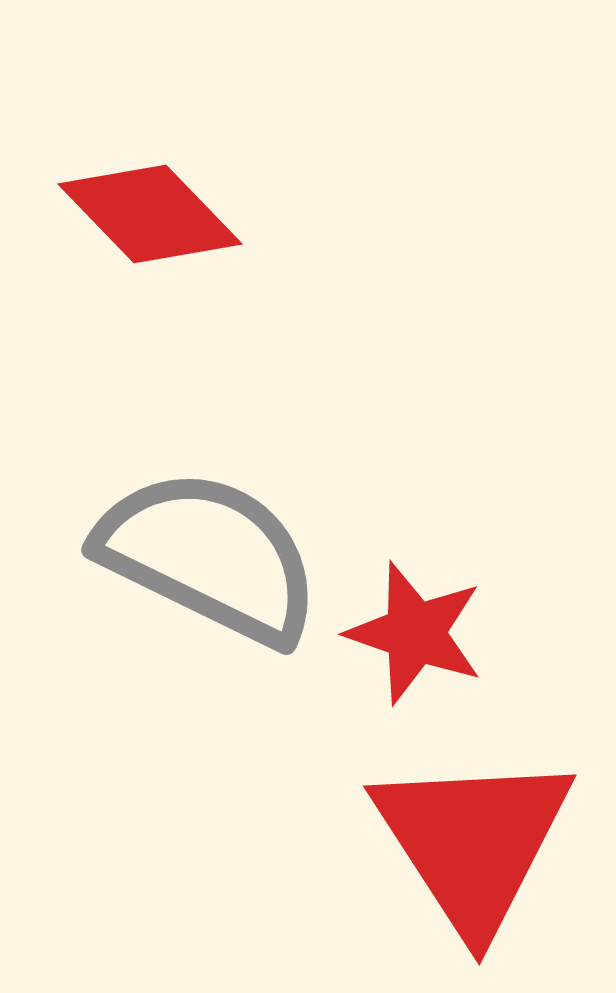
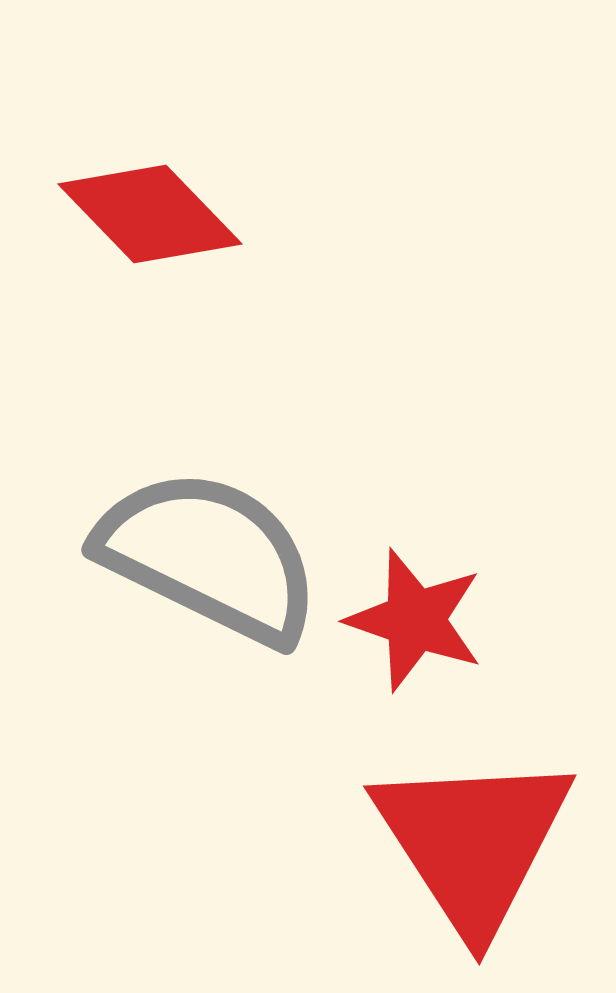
red star: moved 13 px up
